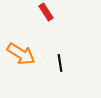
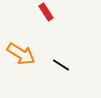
black line: moved 1 px right, 2 px down; rotated 48 degrees counterclockwise
